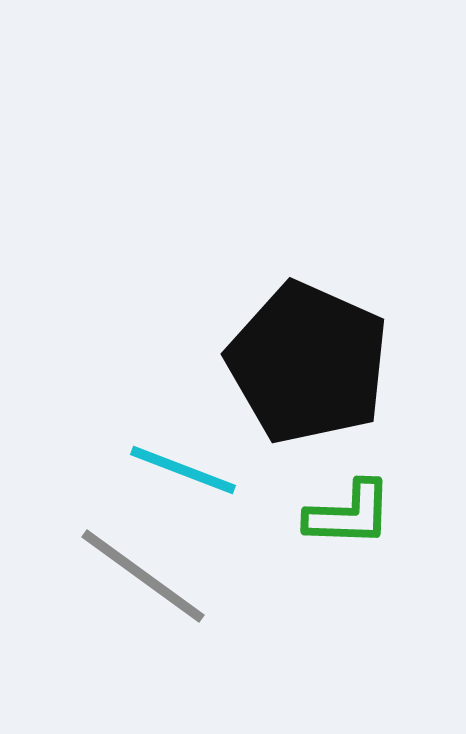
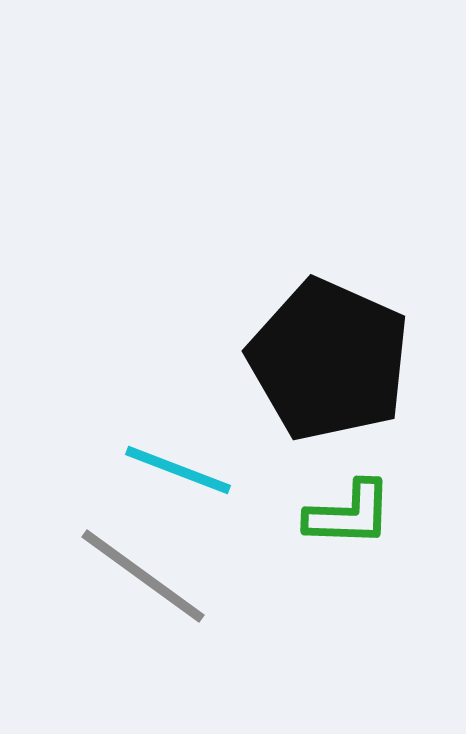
black pentagon: moved 21 px right, 3 px up
cyan line: moved 5 px left
